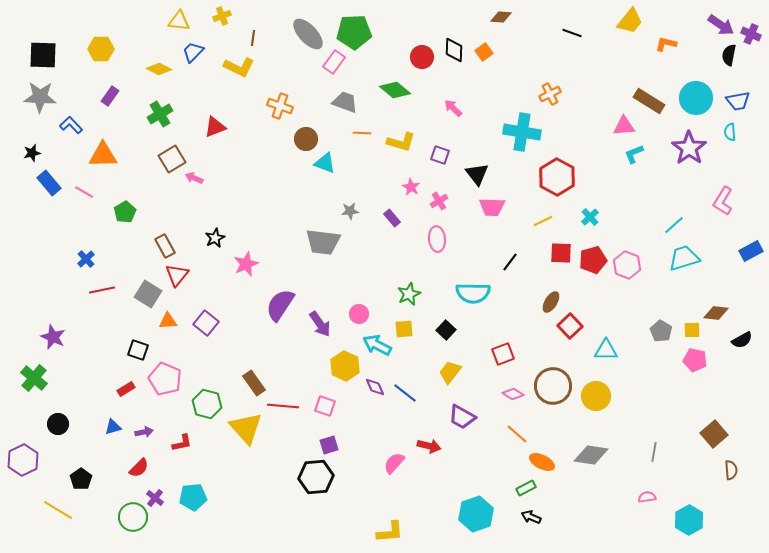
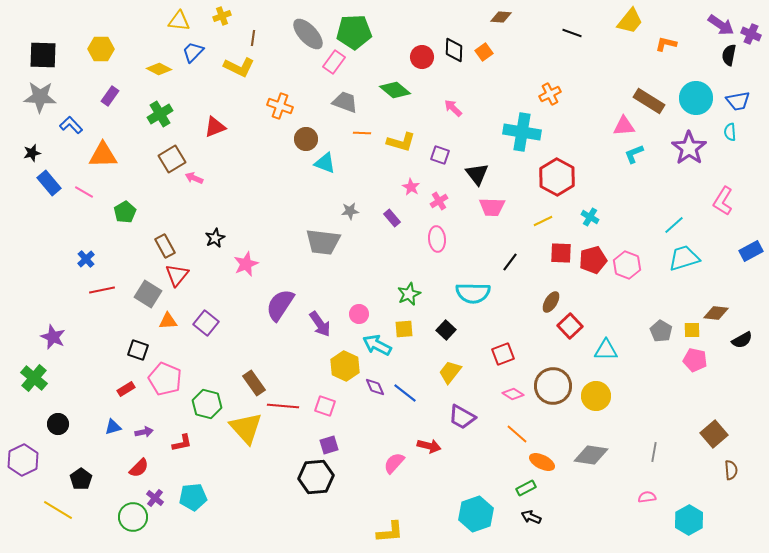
cyan cross at (590, 217): rotated 18 degrees counterclockwise
